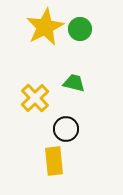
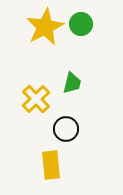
green circle: moved 1 px right, 5 px up
green trapezoid: moved 2 px left; rotated 90 degrees clockwise
yellow cross: moved 1 px right, 1 px down
yellow rectangle: moved 3 px left, 4 px down
